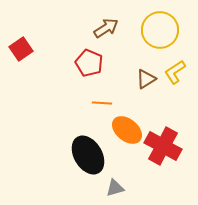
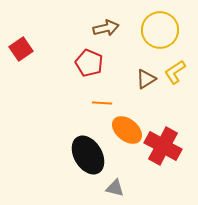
brown arrow: rotated 20 degrees clockwise
gray triangle: rotated 30 degrees clockwise
